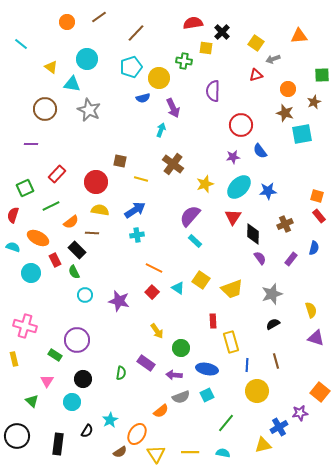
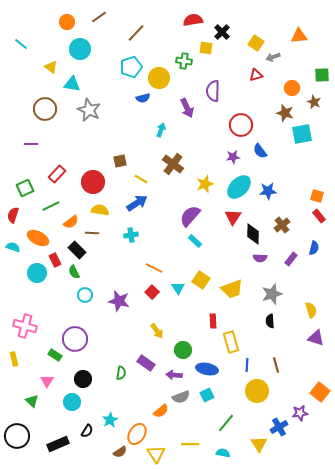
red semicircle at (193, 23): moved 3 px up
cyan circle at (87, 59): moved 7 px left, 10 px up
gray arrow at (273, 59): moved 2 px up
orange circle at (288, 89): moved 4 px right, 1 px up
brown star at (314, 102): rotated 24 degrees counterclockwise
purple arrow at (173, 108): moved 14 px right
brown square at (120, 161): rotated 24 degrees counterclockwise
yellow line at (141, 179): rotated 16 degrees clockwise
red circle at (96, 182): moved 3 px left
blue arrow at (135, 210): moved 2 px right, 7 px up
brown cross at (285, 224): moved 3 px left, 1 px down; rotated 14 degrees counterclockwise
cyan cross at (137, 235): moved 6 px left
purple semicircle at (260, 258): rotated 128 degrees clockwise
cyan circle at (31, 273): moved 6 px right
cyan triangle at (178, 288): rotated 24 degrees clockwise
black semicircle at (273, 324): moved 3 px left, 3 px up; rotated 64 degrees counterclockwise
purple circle at (77, 340): moved 2 px left, 1 px up
green circle at (181, 348): moved 2 px right, 2 px down
brown line at (276, 361): moved 4 px down
black rectangle at (58, 444): rotated 60 degrees clockwise
yellow triangle at (263, 445): moved 4 px left, 1 px up; rotated 48 degrees counterclockwise
yellow line at (190, 452): moved 8 px up
